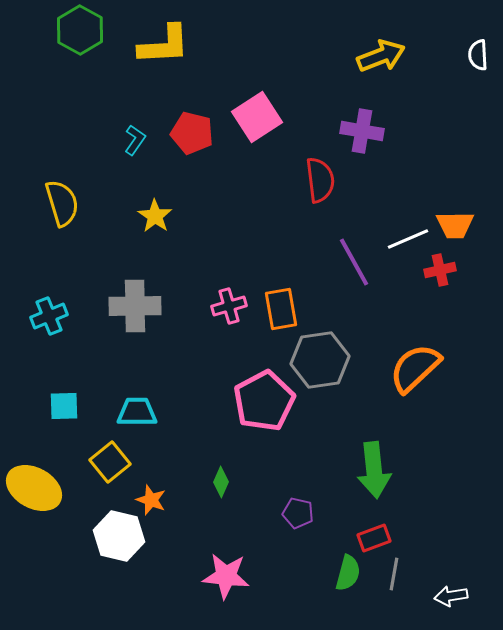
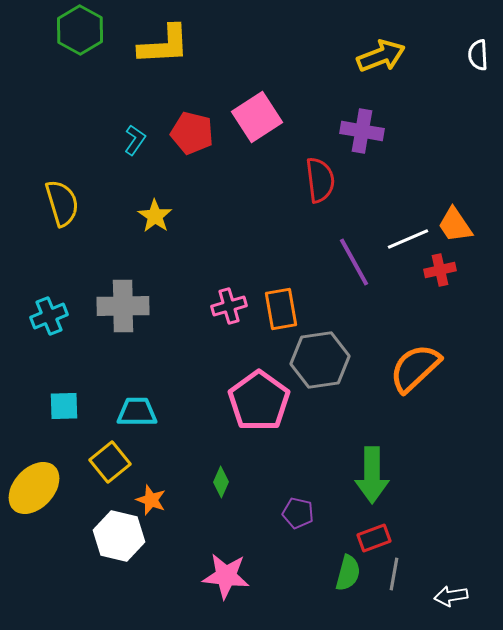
orange trapezoid: rotated 57 degrees clockwise
gray cross: moved 12 px left
pink pentagon: moved 5 px left; rotated 8 degrees counterclockwise
green arrow: moved 2 px left, 5 px down; rotated 6 degrees clockwise
yellow ellipse: rotated 76 degrees counterclockwise
